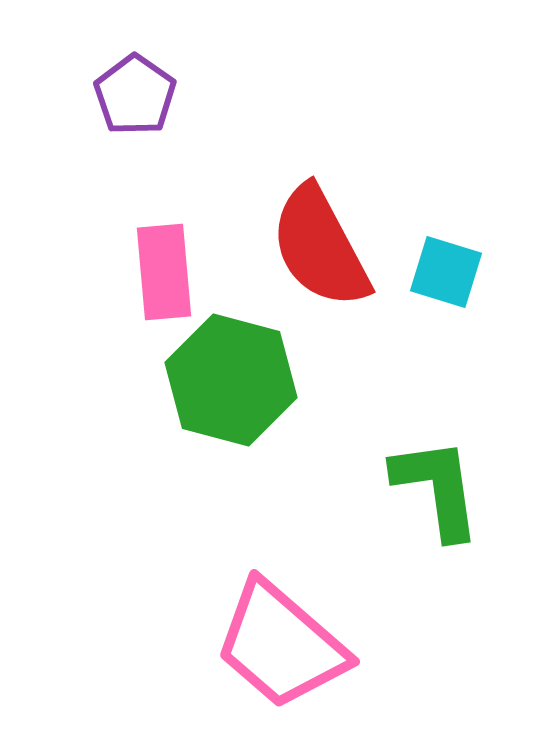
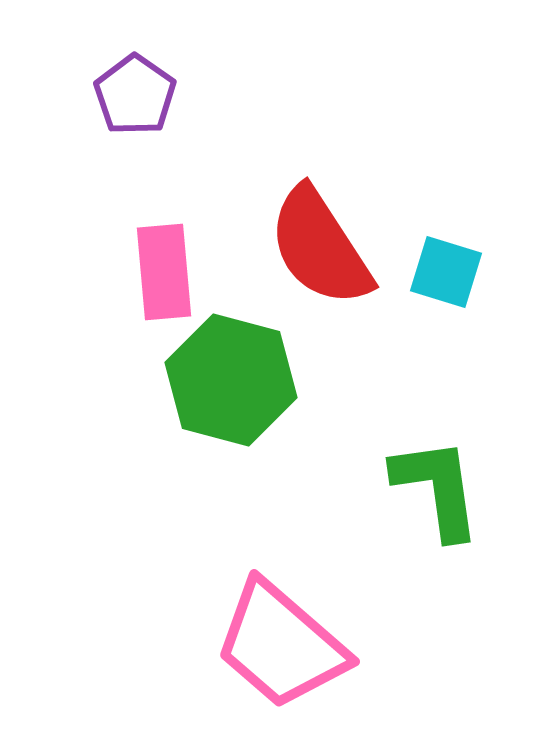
red semicircle: rotated 5 degrees counterclockwise
